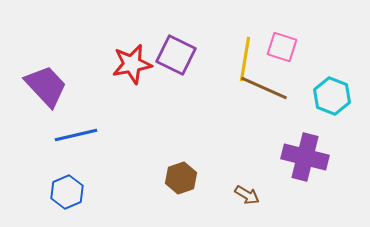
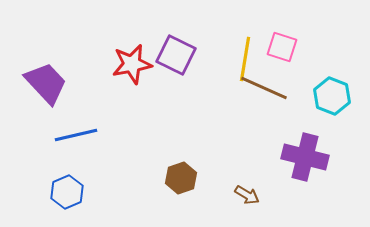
purple trapezoid: moved 3 px up
